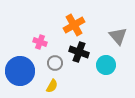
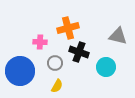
orange cross: moved 6 px left, 3 px down; rotated 15 degrees clockwise
gray triangle: rotated 36 degrees counterclockwise
pink cross: rotated 16 degrees counterclockwise
cyan circle: moved 2 px down
yellow semicircle: moved 5 px right
